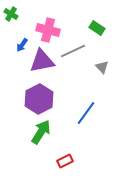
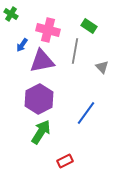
green rectangle: moved 8 px left, 2 px up
gray line: moved 2 px right; rotated 55 degrees counterclockwise
